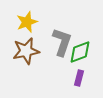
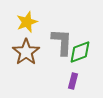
gray L-shape: rotated 16 degrees counterclockwise
brown star: moved 1 px down; rotated 24 degrees counterclockwise
purple rectangle: moved 6 px left, 3 px down
